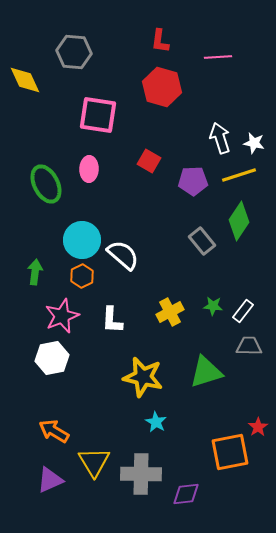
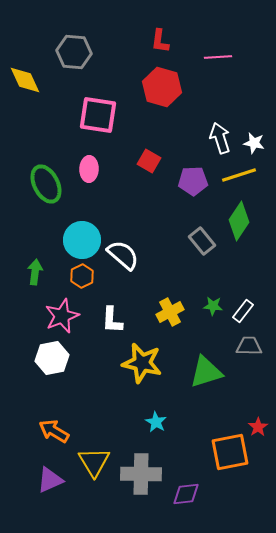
yellow star: moved 1 px left, 14 px up
